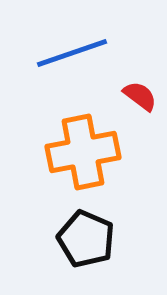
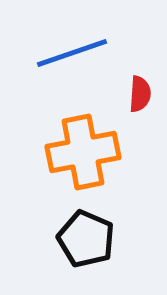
red semicircle: moved 2 px up; rotated 57 degrees clockwise
